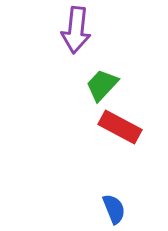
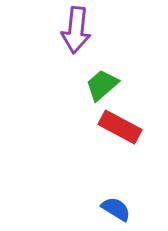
green trapezoid: rotated 6 degrees clockwise
blue semicircle: moved 2 px right; rotated 36 degrees counterclockwise
